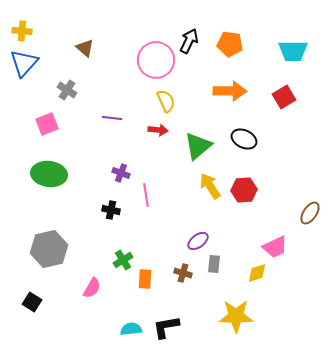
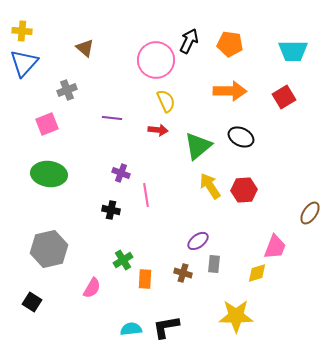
gray cross: rotated 36 degrees clockwise
black ellipse: moved 3 px left, 2 px up
pink trapezoid: rotated 44 degrees counterclockwise
